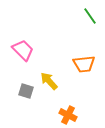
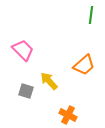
green line: moved 1 px right, 1 px up; rotated 42 degrees clockwise
orange trapezoid: moved 1 px down; rotated 35 degrees counterclockwise
